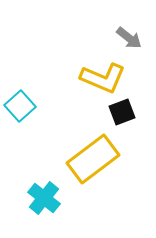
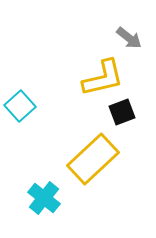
yellow L-shape: rotated 36 degrees counterclockwise
yellow rectangle: rotated 6 degrees counterclockwise
